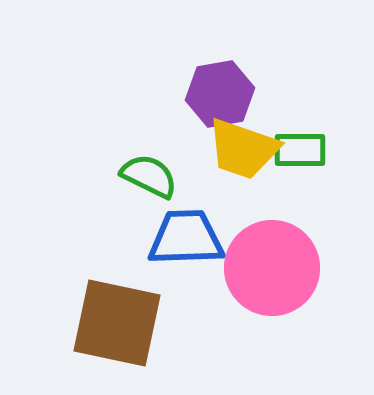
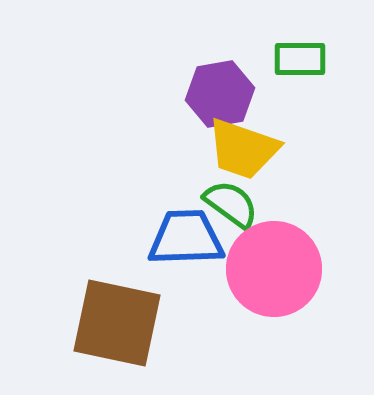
green rectangle: moved 91 px up
green semicircle: moved 82 px right, 28 px down; rotated 10 degrees clockwise
pink circle: moved 2 px right, 1 px down
